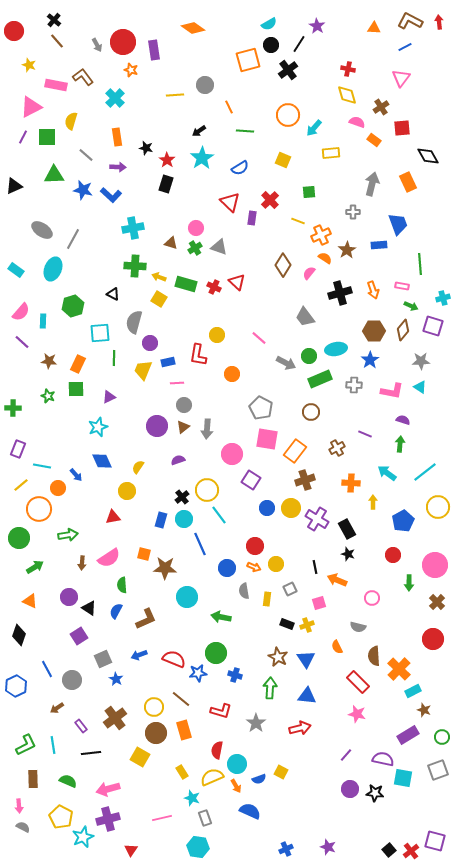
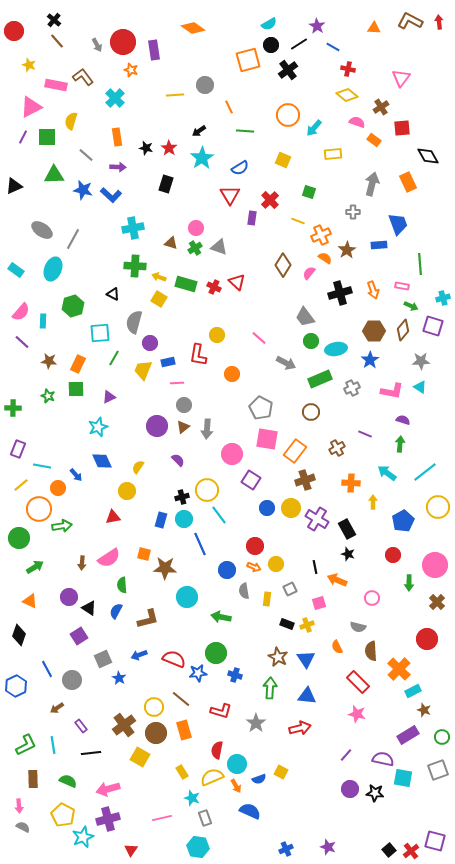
black line at (299, 44): rotated 24 degrees clockwise
blue line at (405, 47): moved 72 px left; rotated 56 degrees clockwise
yellow diamond at (347, 95): rotated 35 degrees counterclockwise
yellow rectangle at (331, 153): moved 2 px right, 1 px down
red star at (167, 160): moved 2 px right, 12 px up
green square at (309, 192): rotated 24 degrees clockwise
red triangle at (230, 202): moved 7 px up; rotated 15 degrees clockwise
green circle at (309, 356): moved 2 px right, 15 px up
green line at (114, 358): rotated 28 degrees clockwise
gray cross at (354, 385): moved 2 px left, 3 px down; rotated 28 degrees counterclockwise
purple semicircle at (178, 460): rotated 64 degrees clockwise
black cross at (182, 497): rotated 24 degrees clockwise
green arrow at (68, 535): moved 6 px left, 9 px up
blue circle at (227, 568): moved 2 px down
brown L-shape at (146, 619): moved 2 px right; rotated 10 degrees clockwise
red circle at (433, 639): moved 6 px left
brown semicircle at (374, 656): moved 3 px left, 5 px up
blue star at (116, 679): moved 3 px right, 1 px up
brown cross at (115, 718): moved 9 px right, 7 px down
yellow pentagon at (61, 817): moved 2 px right, 2 px up
